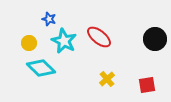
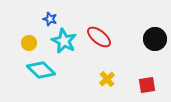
blue star: moved 1 px right
cyan diamond: moved 2 px down
